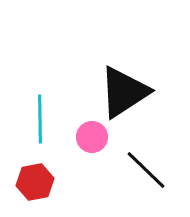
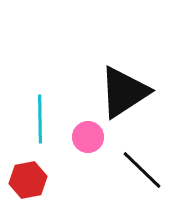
pink circle: moved 4 px left
black line: moved 4 px left
red hexagon: moved 7 px left, 2 px up
